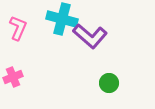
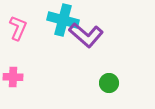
cyan cross: moved 1 px right, 1 px down
purple L-shape: moved 4 px left, 1 px up
pink cross: rotated 24 degrees clockwise
